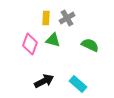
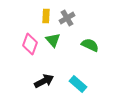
yellow rectangle: moved 2 px up
green triangle: rotated 35 degrees clockwise
